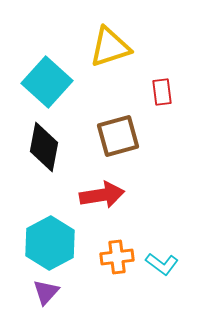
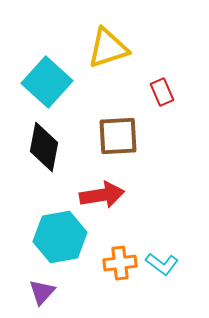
yellow triangle: moved 2 px left, 1 px down
red rectangle: rotated 16 degrees counterclockwise
brown square: rotated 12 degrees clockwise
cyan hexagon: moved 10 px right, 6 px up; rotated 18 degrees clockwise
orange cross: moved 3 px right, 6 px down
purple triangle: moved 4 px left
